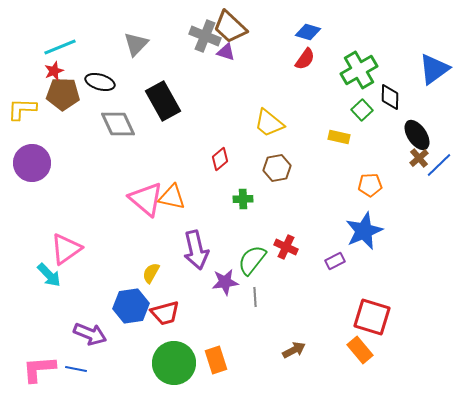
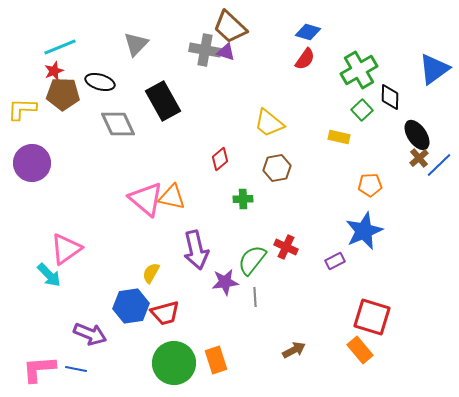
gray cross at (205, 36): moved 14 px down; rotated 12 degrees counterclockwise
